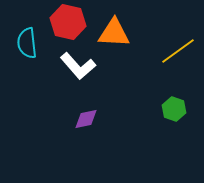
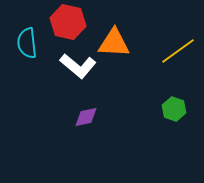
orange triangle: moved 10 px down
white L-shape: rotated 9 degrees counterclockwise
purple diamond: moved 2 px up
